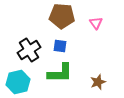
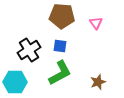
green L-shape: rotated 28 degrees counterclockwise
cyan hexagon: moved 3 px left; rotated 15 degrees clockwise
